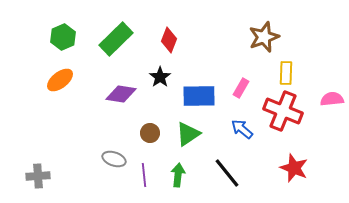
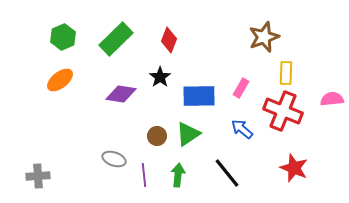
brown circle: moved 7 px right, 3 px down
